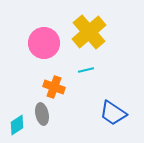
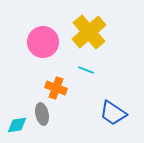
pink circle: moved 1 px left, 1 px up
cyan line: rotated 35 degrees clockwise
orange cross: moved 2 px right, 1 px down
cyan diamond: rotated 25 degrees clockwise
